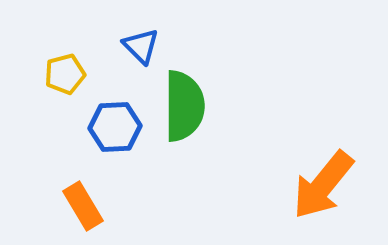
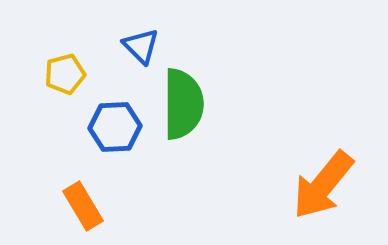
green semicircle: moved 1 px left, 2 px up
